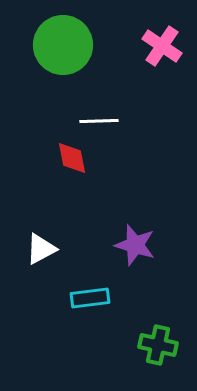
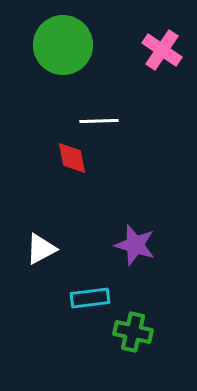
pink cross: moved 4 px down
green cross: moved 25 px left, 13 px up
